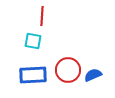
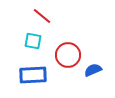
red line: rotated 54 degrees counterclockwise
red circle: moved 15 px up
blue semicircle: moved 5 px up
